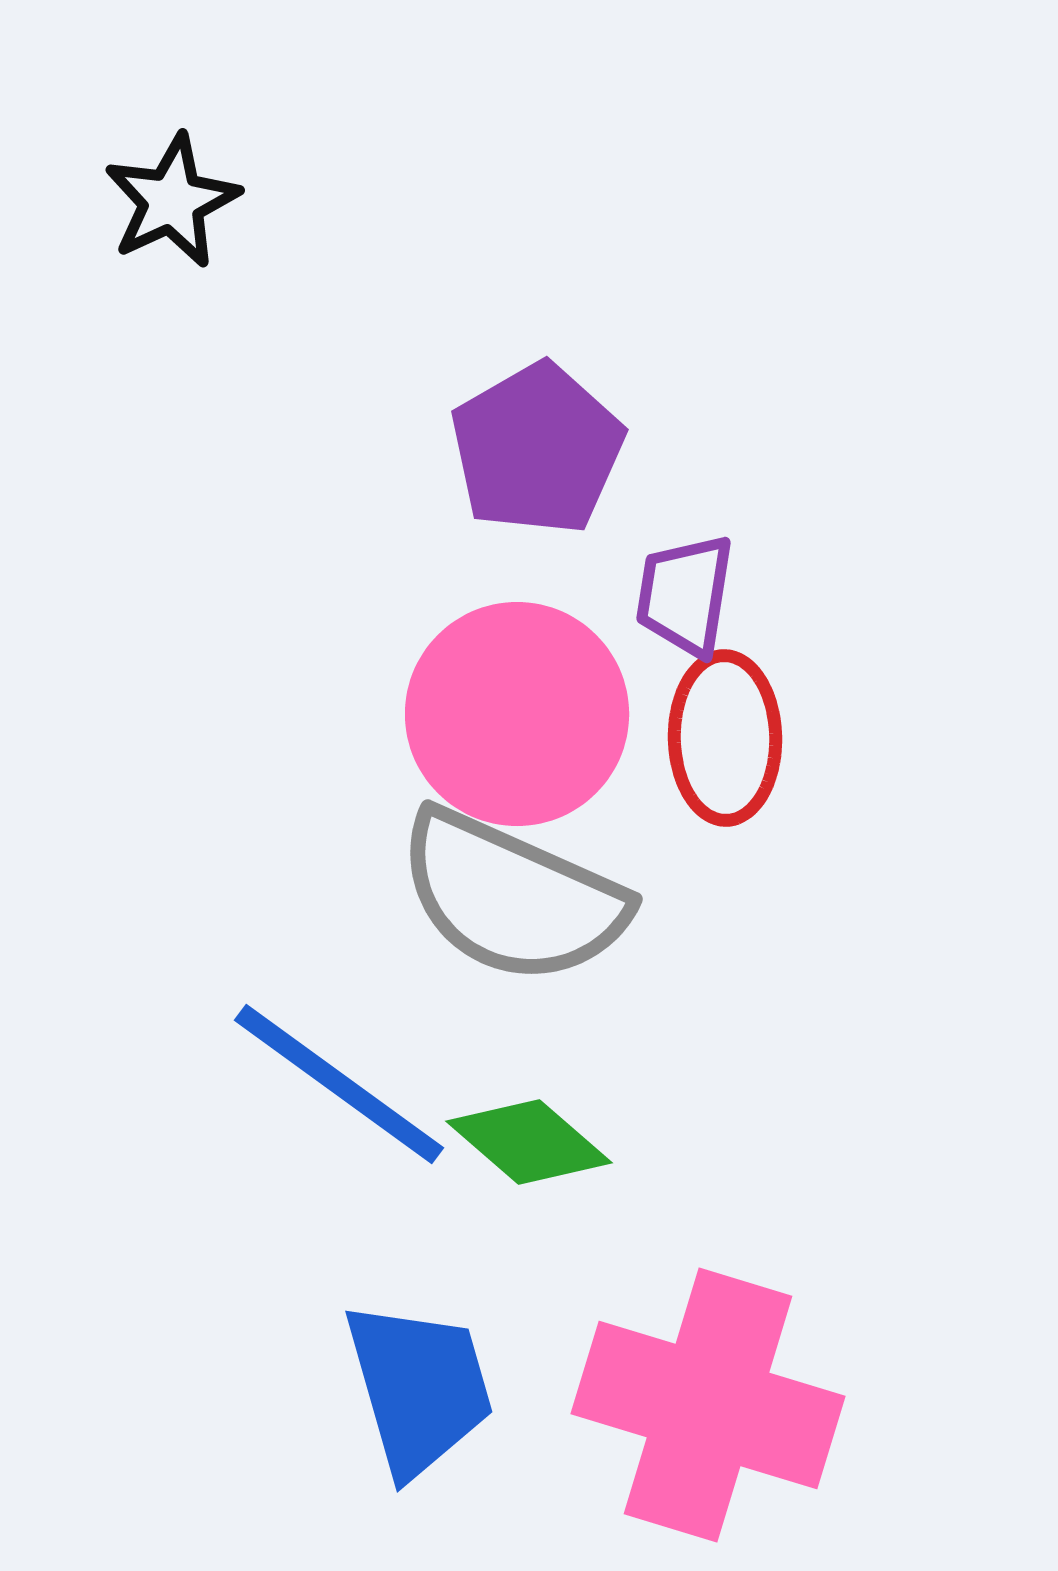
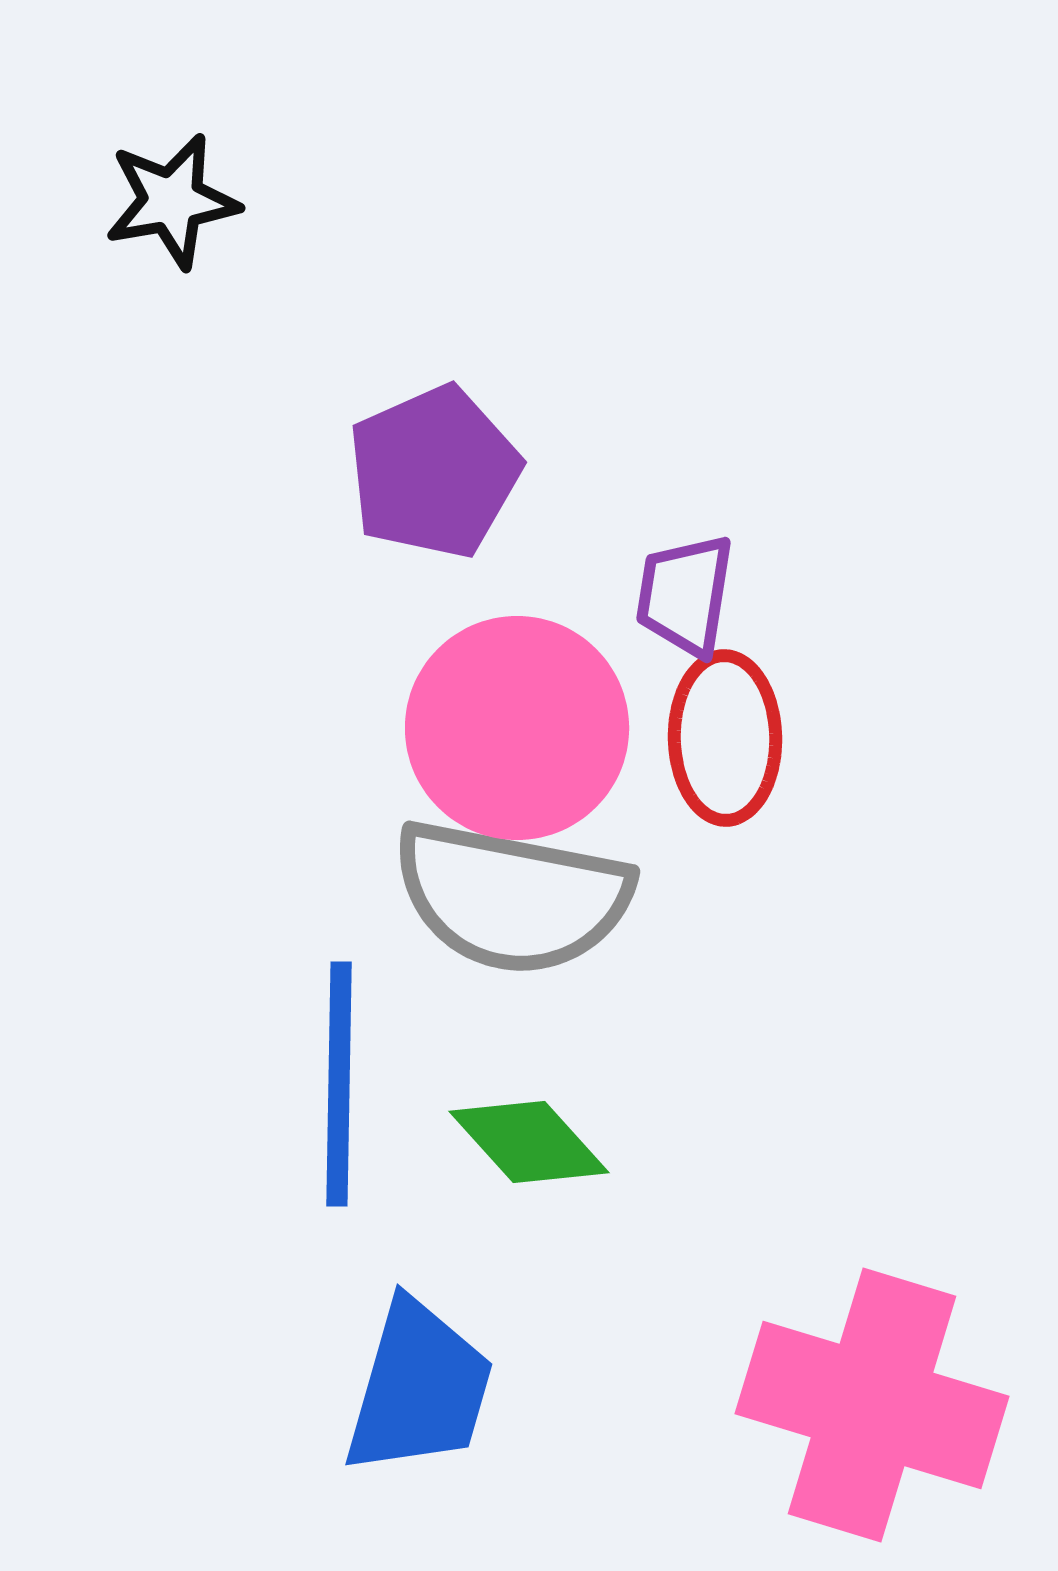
black star: rotated 15 degrees clockwise
purple pentagon: moved 103 px left, 23 px down; rotated 6 degrees clockwise
pink circle: moved 14 px down
gray semicircle: rotated 13 degrees counterclockwise
blue line: rotated 55 degrees clockwise
green diamond: rotated 7 degrees clockwise
blue trapezoid: rotated 32 degrees clockwise
pink cross: moved 164 px right
